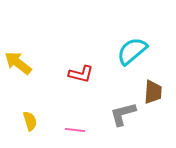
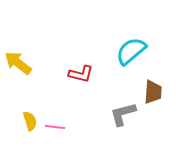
cyan semicircle: moved 1 px left
pink line: moved 20 px left, 3 px up
